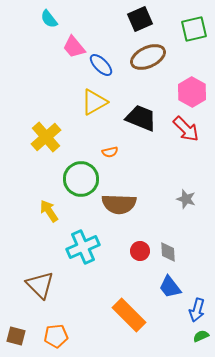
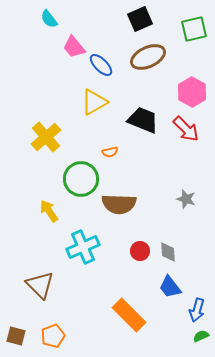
black trapezoid: moved 2 px right, 2 px down
orange pentagon: moved 3 px left; rotated 15 degrees counterclockwise
